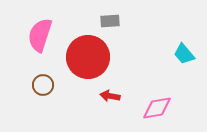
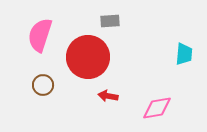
cyan trapezoid: rotated 135 degrees counterclockwise
red arrow: moved 2 px left
